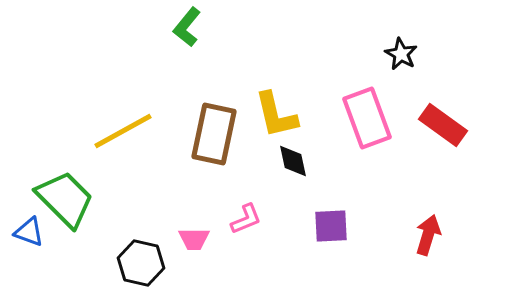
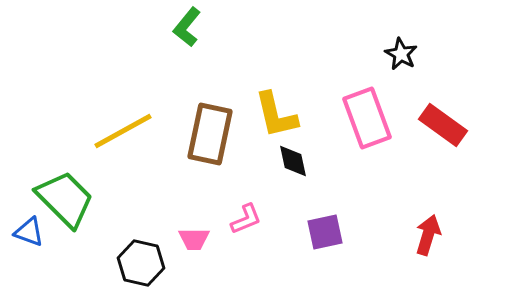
brown rectangle: moved 4 px left
purple square: moved 6 px left, 6 px down; rotated 9 degrees counterclockwise
